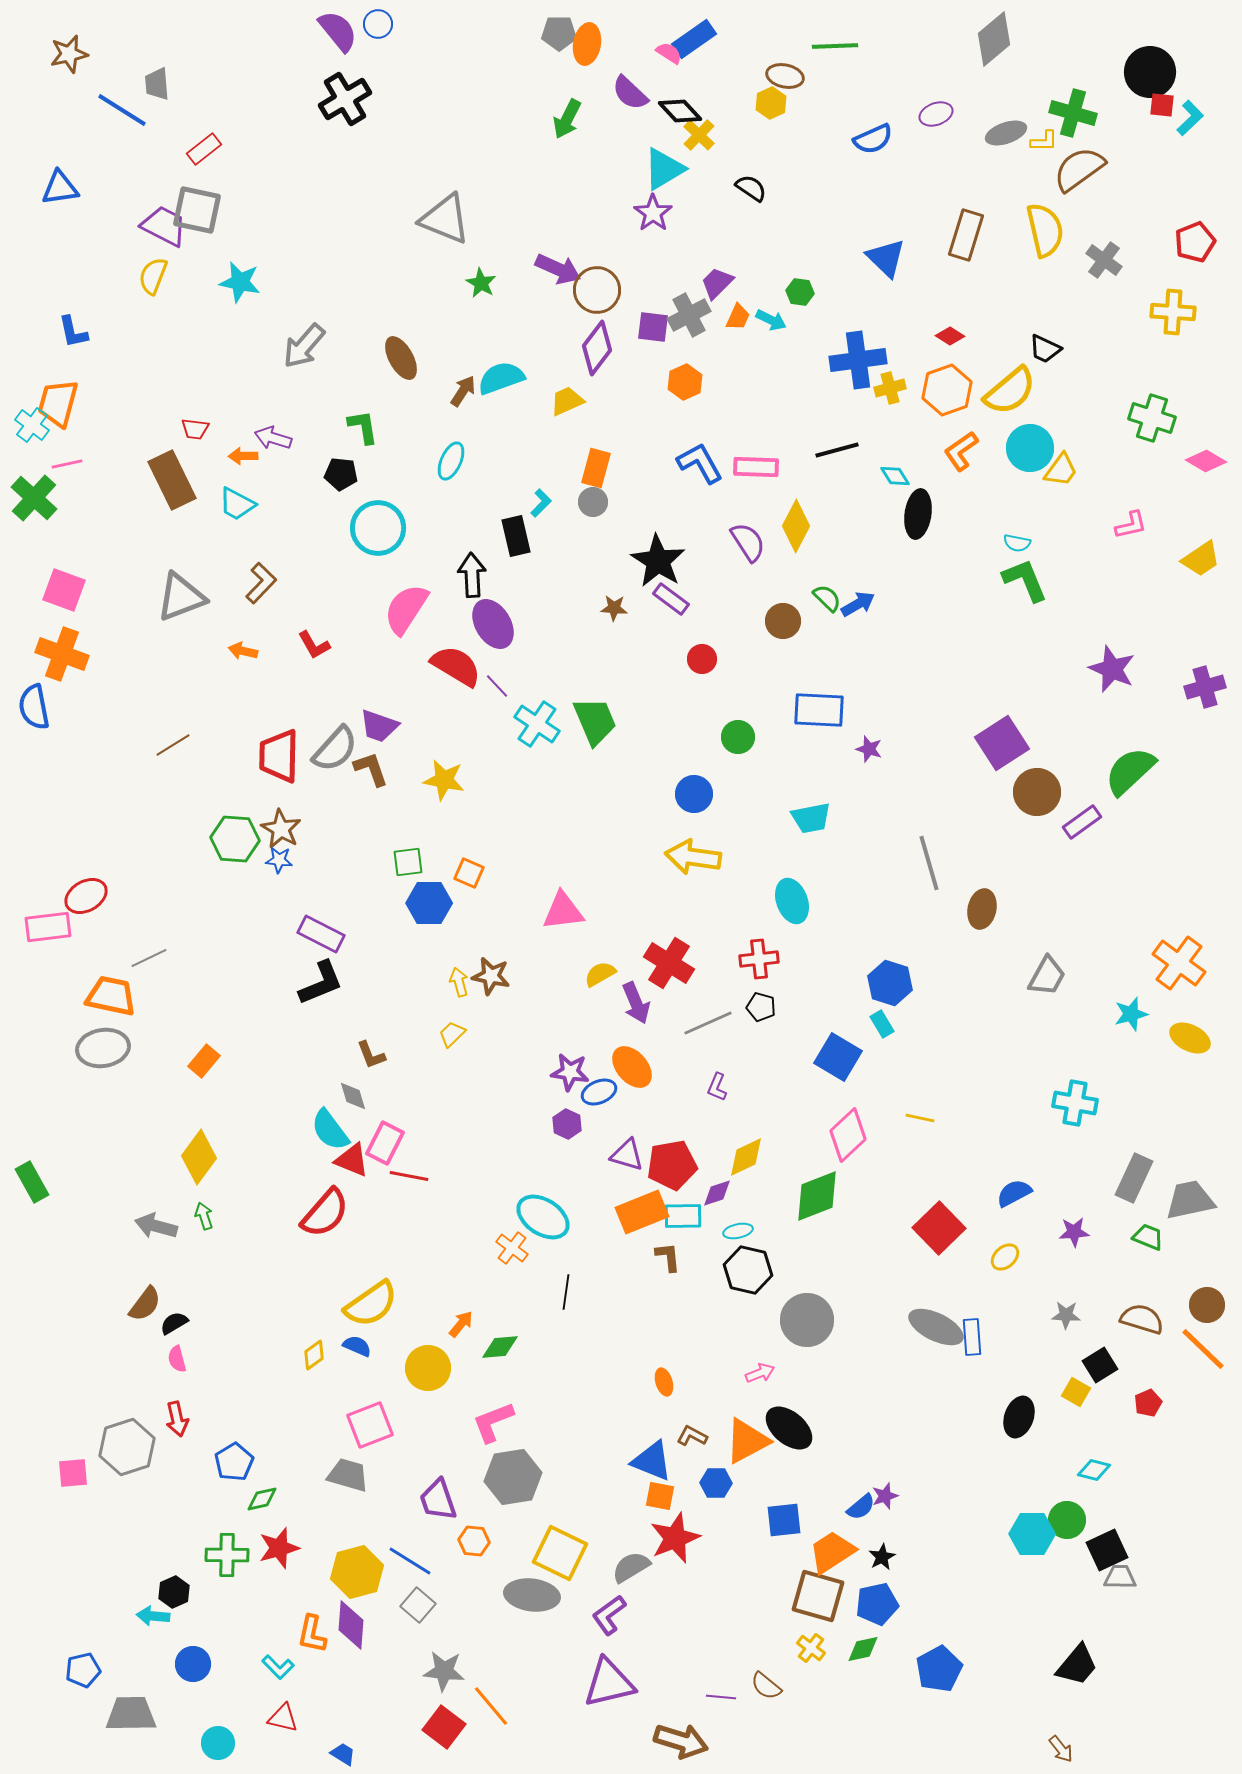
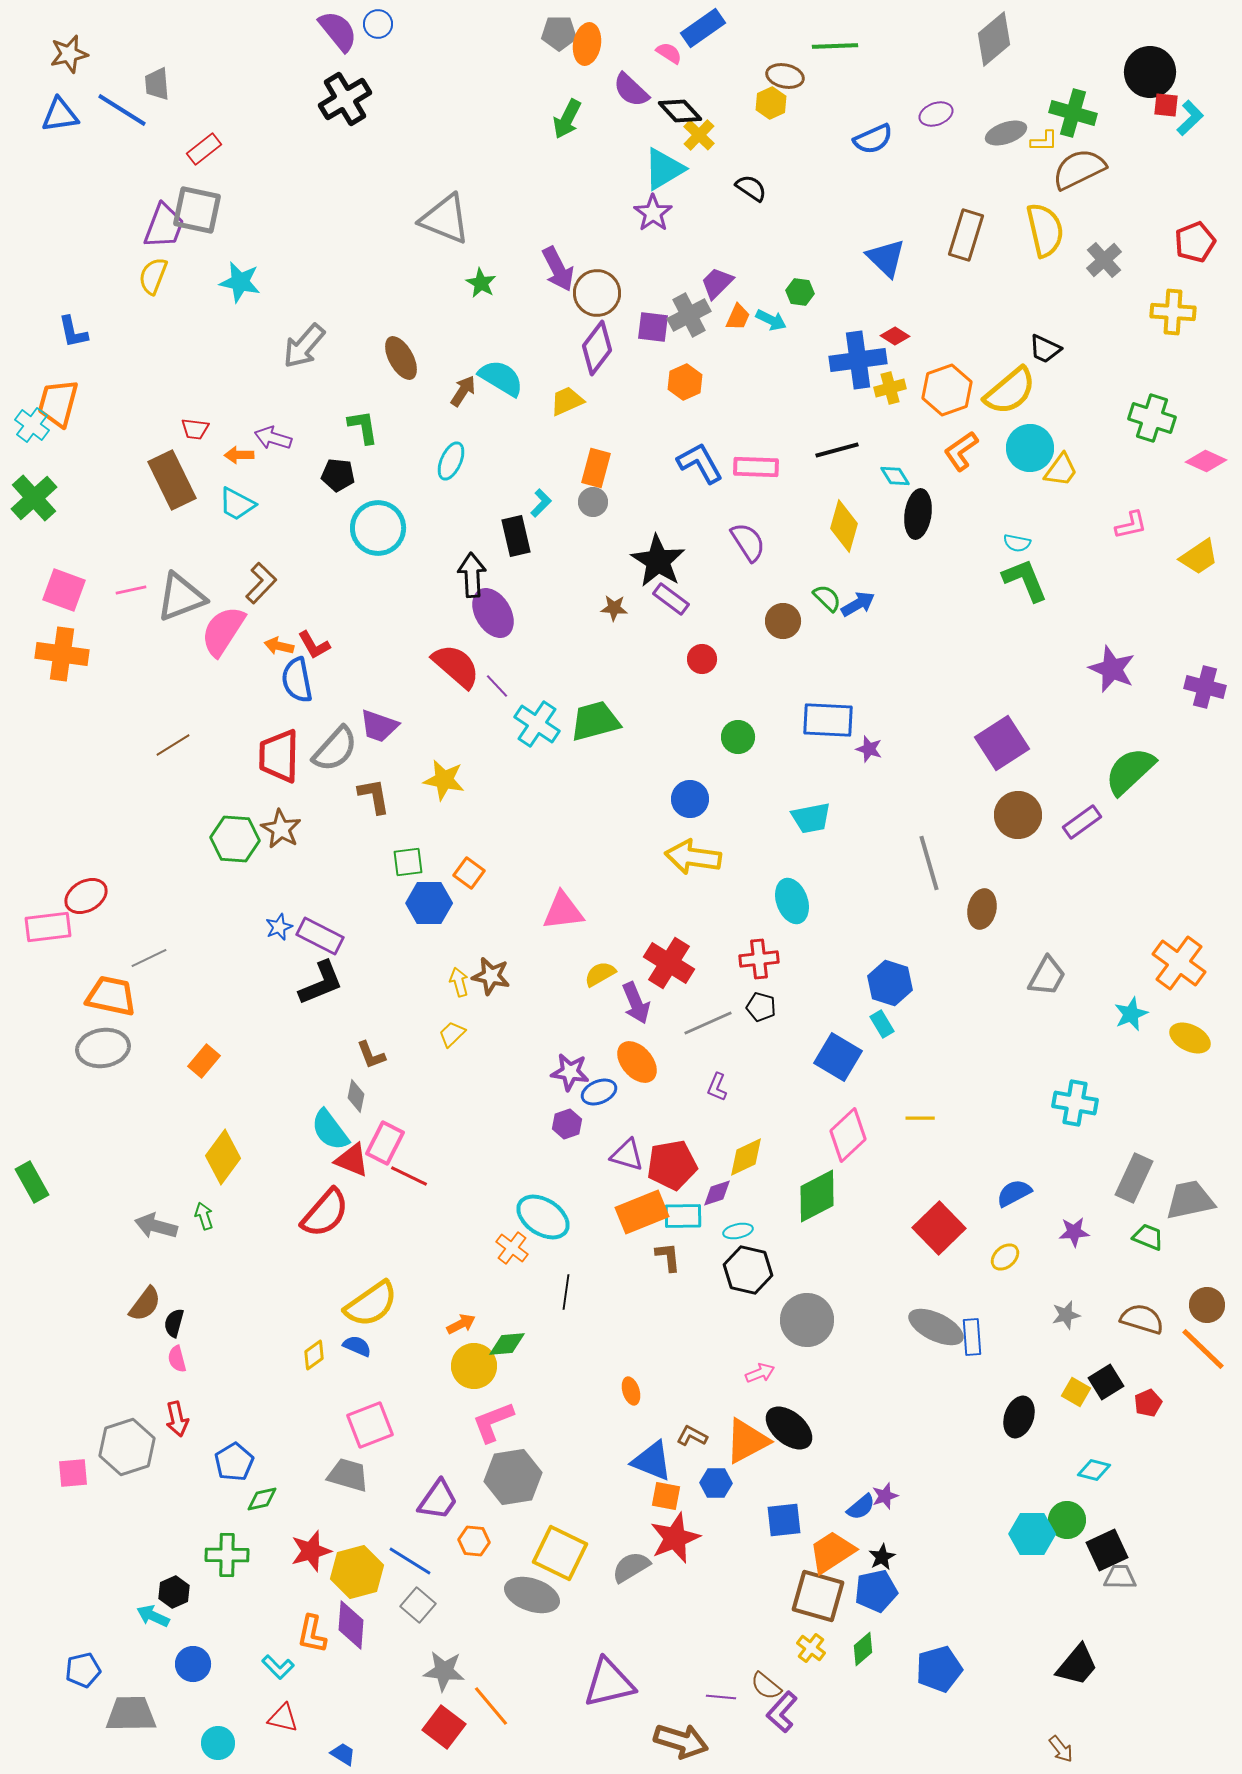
blue rectangle at (694, 39): moved 9 px right, 11 px up
purple semicircle at (630, 93): moved 1 px right, 3 px up
red square at (1162, 105): moved 4 px right
brown semicircle at (1079, 169): rotated 10 degrees clockwise
blue triangle at (60, 188): moved 73 px up
purple trapezoid at (164, 226): rotated 84 degrees clockwise
gray cross at (1104, 260): rotated 12 degrees clockwise
purple arrow at (558, 269): rotated 39 degrees clockwise
brown circle at (597, 290): moved 3 px down
red diamond at (950, 336): moved 55 px left
cyan semicircle at (501, 378): rotated 51 degrees clockwise
orange arrow at (243, 456): moved 4 px left, 1 px up
pink diamond at (1206, 461): rotated 6 degrees counterclockwise
pink line at (67, 464): moved 64 px right, 126 px down
black pentagon at (341, 474): moved 3 px left, 1 px down
green cross at (34, 498): rotated 6 degrees clockwise
yellow diamond at (796, 526): moved 48 px right; rotated 12 degrees counterclockwise
yellow trapezoid at (1201, 559): moved 2 px left, 2 px up
pink semicircle at (406, 609): moved 183 px left, 22 px down
purple ellipse at (493, 624): moved 11 px up
orange arrow at (243, 651): moved 36 px right, 5 px up
orange cross at (62, 654): rotated 12 degrees counterclockwise
red semicircle at (456, 666): rotated 10 degrees clockwise
purple cross at (1205, 687): rotated 30 degrees clockwise
blue semicircle at (34, 707): moved 263 px right, 27 px up
blue rectangle at (819, 710): moved 9 px right, 10 px down
green trapezoid at (595, 721): rotated 82 degrees counterclockwise
brown L-shape at (371, 769): moved 3 px right, 27 px down; rotated 9 degrees clockwise
brown circle at (1037, 792): moved 19 px left, 23 px down
blue circle at (694, 794): moved 4 px left, 5 px down
blue star at (279, 860): moved 67 px down; rotated 28 degrees counterclockwise
orange square at (469, 873): rotated 12 degrees clockwise
purple rectangle at (321, 934): moved 1 px left, 2 px down
cyan star at (1131, 1014): rotated 8 degrees counterclockwise
orange ellipse at (632, 1067): moved 5 px right, 5 px up
gray diamond at (353, 1096): moved 3 px right; rotated 28 degrees clockwise
yellow line at (920, 1118): rotated 12 degrees counterclockwise
purple hexagon at (567, 1124): rotated 16 degrees clockwise
yellow diamond at (199, 1157): moved 24 px right
red line at (409, 1176): rotated 15 degrees clockwise
green diamond at (817, 1196): rotated 6 degrees counterclockwise
gray star at (1066, 1315): rotated 16 degrees counterclockwise
black semicircle at (174, 1323): rotated 44 degrees counterclockwise
orange arrow at (461, 1324): rotated 24 degrees clockwise
green diamond at (500, 1347): moved 7 px right, 3 px up
black square at (1100, 1365): moved 6 px right, 17 px down
yellow circle at (428, 1368): moved 46 px right, 2 px up
orange ellipse at (664, 1382): moved 33 px left, 9 px down
orange square at (660, 1496): moved 6 px right
purple trapezoid at (438, 1500): rotated 126 degrees counterclockwise
red star at (279, 1548): moved 32 px right, 3 px down
gray ellipse at (532, 1595): rotated 12 degrees clockwise
blue pentagon at (877, 1604): moved 1 px left, 13 px up
purple L-shape at (609, 1615): moved 173 px right, 97 px down; rotated 12 degrees counterclockwise
cyan arrow at (153, 1616): rotated 20 degrees clockwise
green diamond at (863, 1649): rotated 28 degrees counterclockwise
blue pentagon at (939, 1669): rotated 12 degrees clockwise
